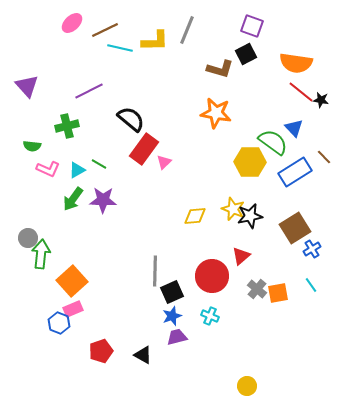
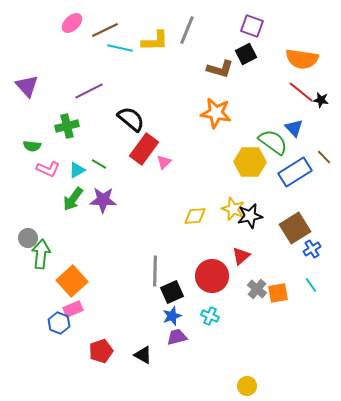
orange semicircle at (296, 63): moved 6 px right, 4 px up
